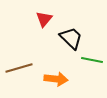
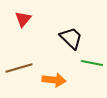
red triangle: moved 21 px left
green line: moved 3 px down
orange arrow: moved 2 px left, 1 px down
